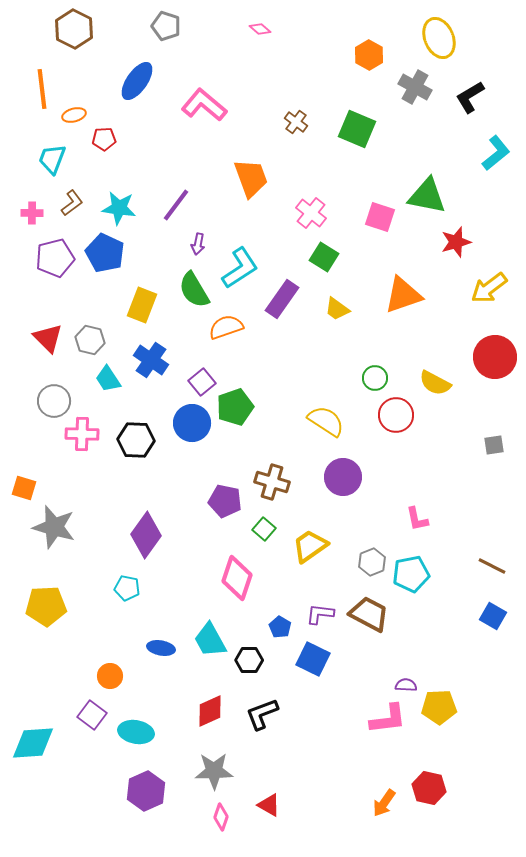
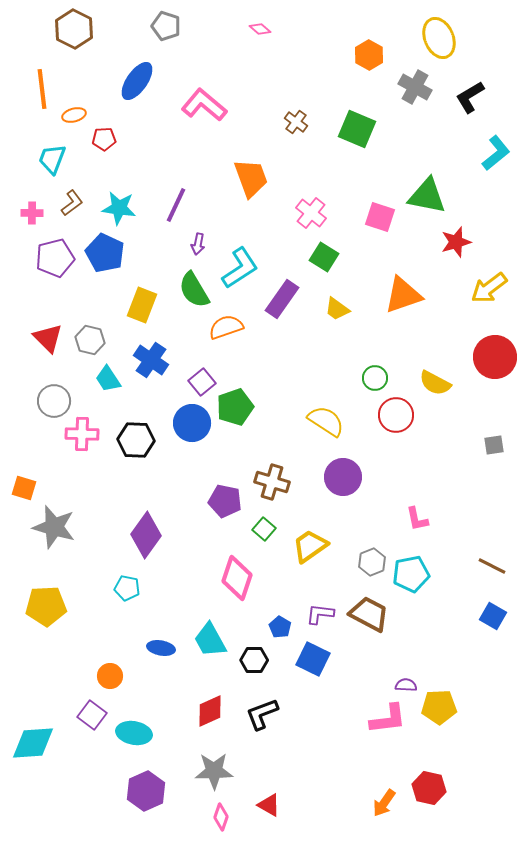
purple line at (176, 205): rotated 12 degrees counterclockwise
black hexagon at (249, 660): moved 5 px right
cyan ellipse at (136, 732): moved 2 px left, 1 px down
